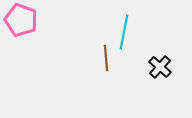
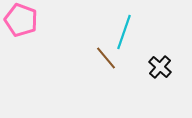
cyan line: rotated 8 degrees clockwise
brown line: rotated 35 degrees counterclockwise
